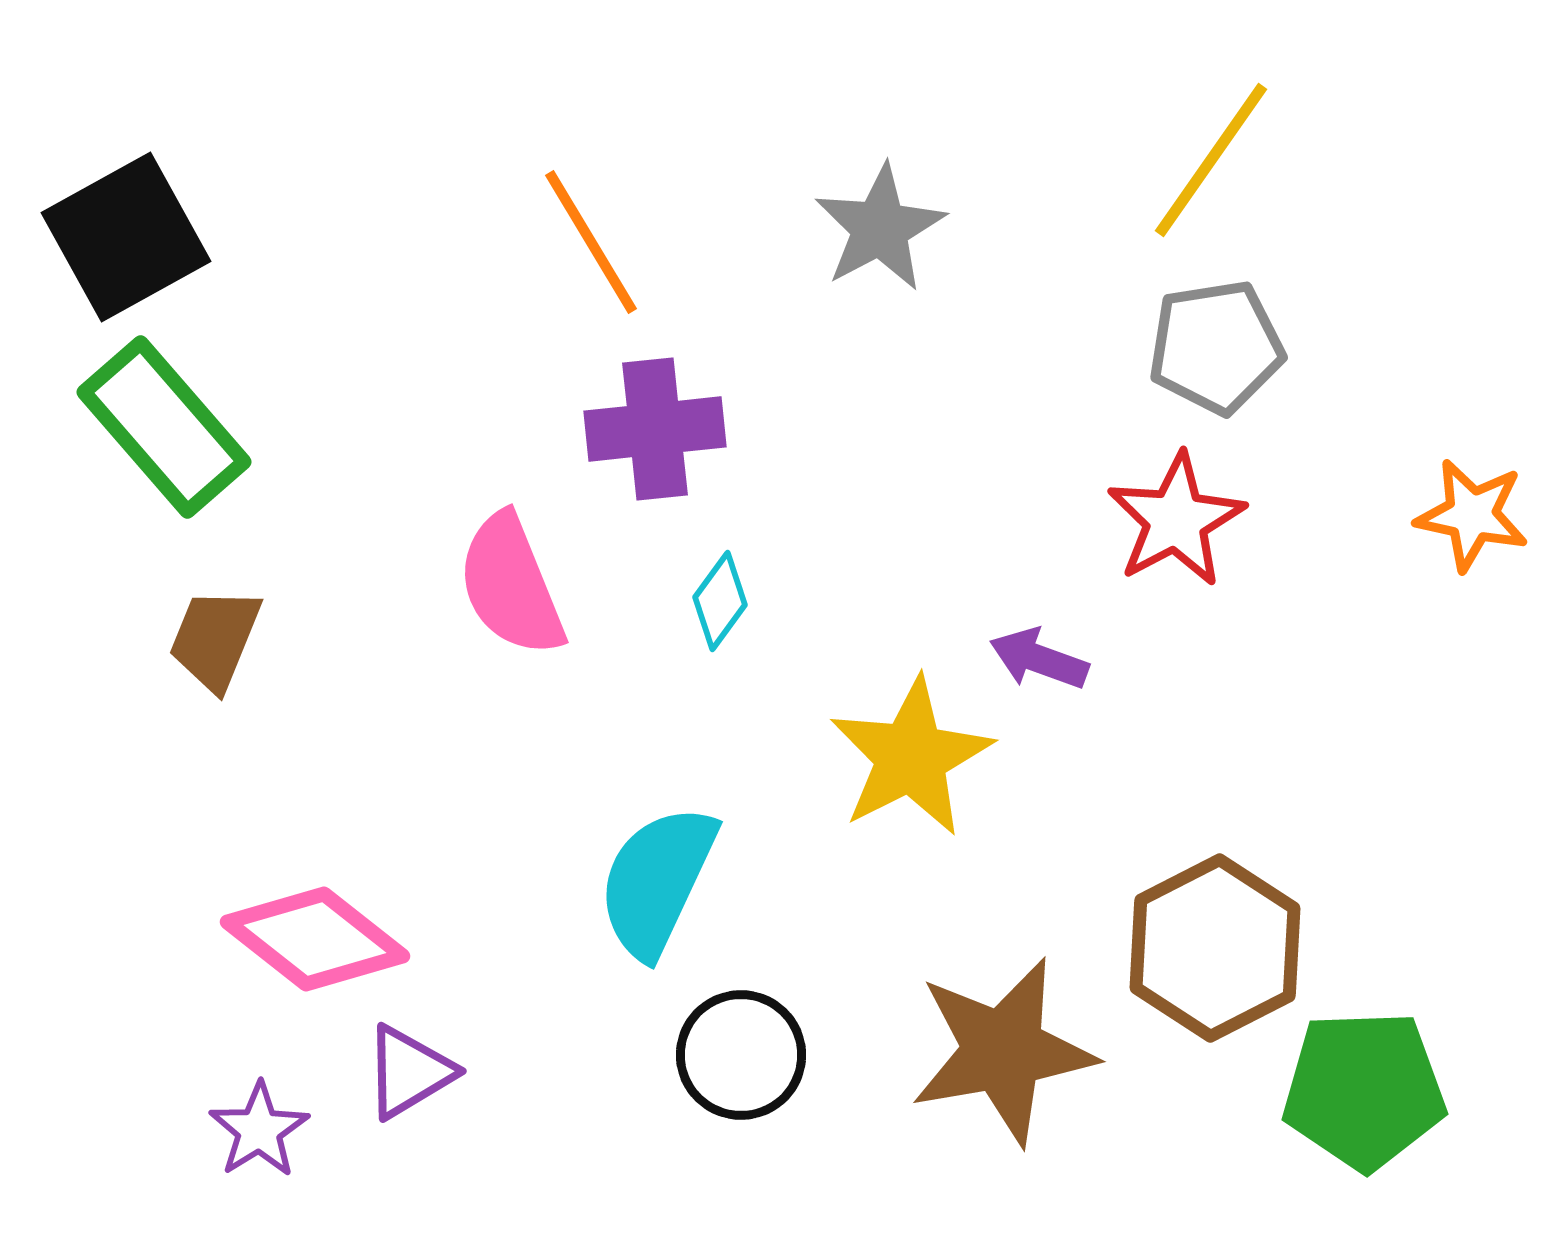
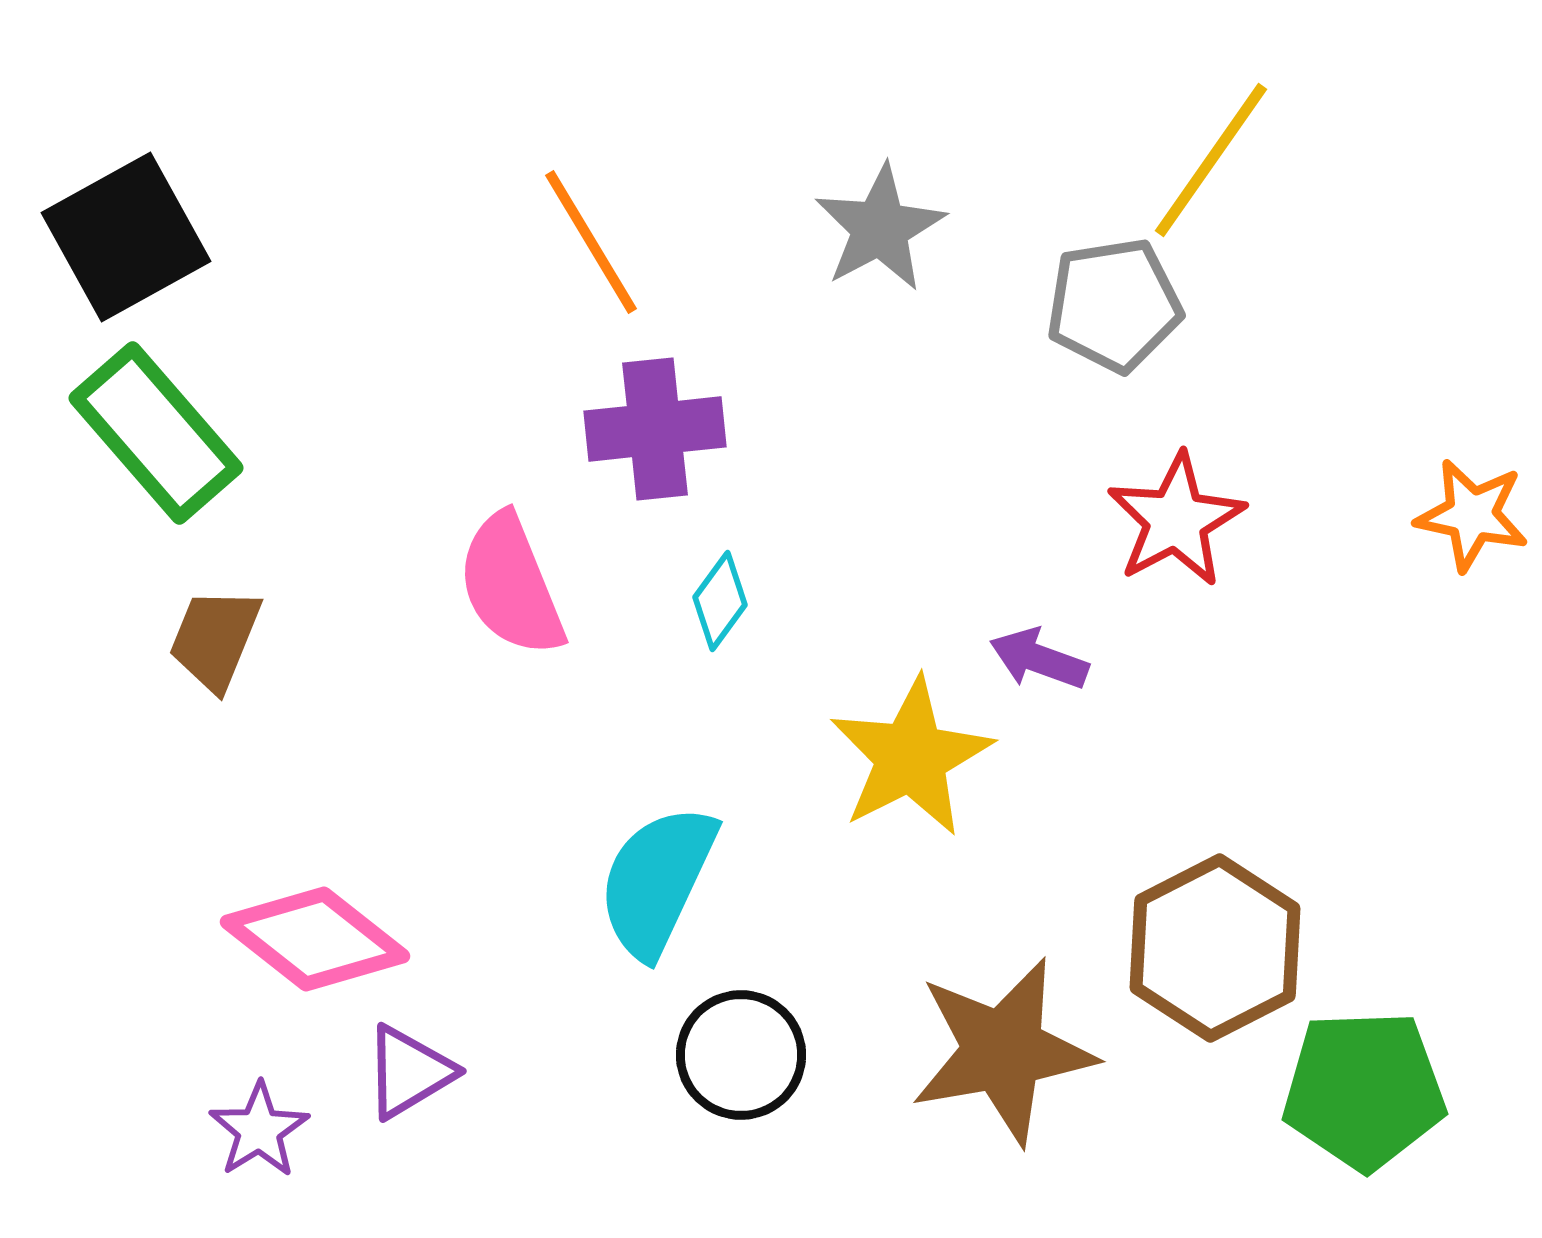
gray pentagon: moved 102 px left, 42 px up
green rectangle: moved 8 px left, 6 px down
